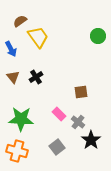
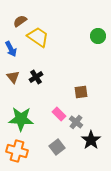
yellow trapezoid: rotated 20 degrees counterclockwise
gray cross: moved 2 px left
